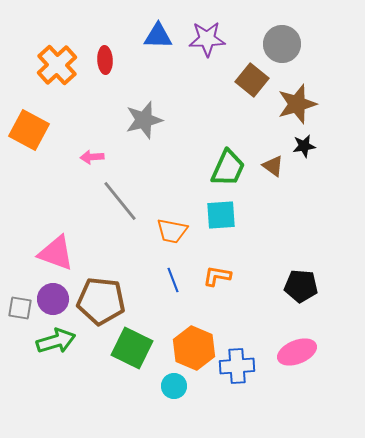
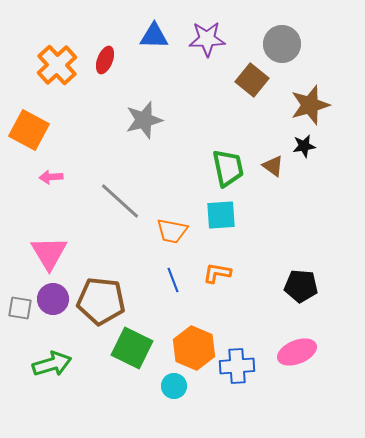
blue triangle: moved 4 px left
red ellipse: rotated 24 degrees clockwise
brown star: moved 13 px right, 1 px down
pink arrow: moved 41 px left, 20 px down
green trapezoid: rotated 36 degrees counterclockwise
gray line: rotated 9 degrees counterclockwise
pink triangle: moved 7 px left; rotated 39 degrees clockwise
orange L-shape: moved 3 px up
green arrow: moved 4 px left, 23 px down
